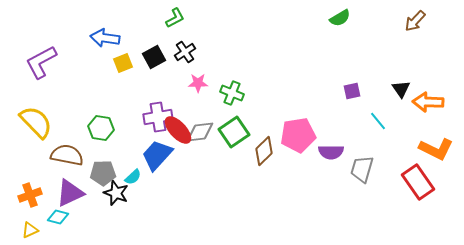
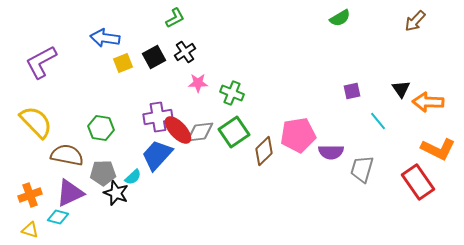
orange L-shape: moved 2 px right
yellow triangle: rotated 42 degrees clockwise
